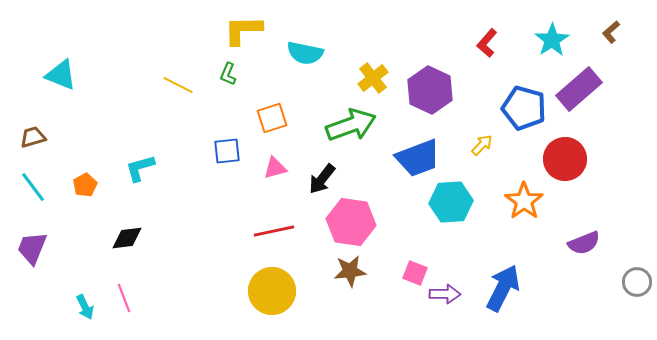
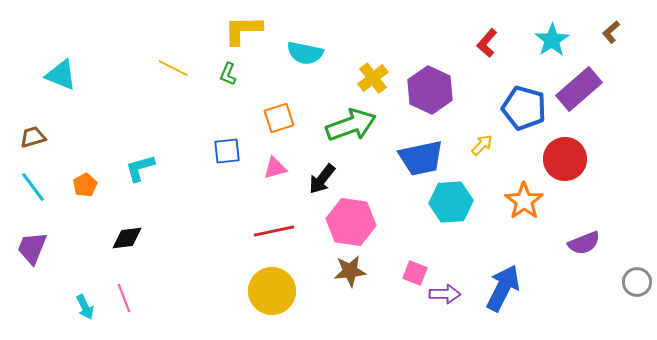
yellow line: moved 5 px left, 17 px up
orange square: moved 7 px right
blue trapezoid: moved 3 px right; rotated 9 degrees clockwise
